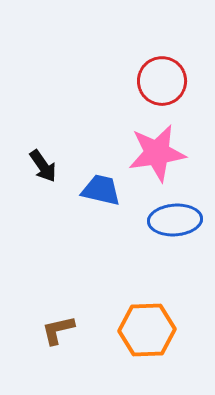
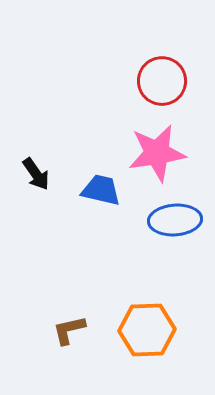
black arrow: moved 7 px left, 8 px down
brown L-shape: moved 11 px right
